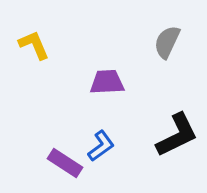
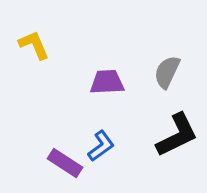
gray semicircle: moved 30 px down
